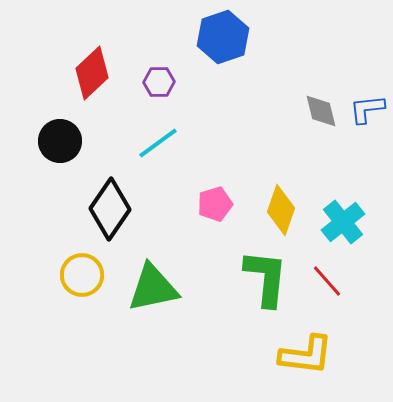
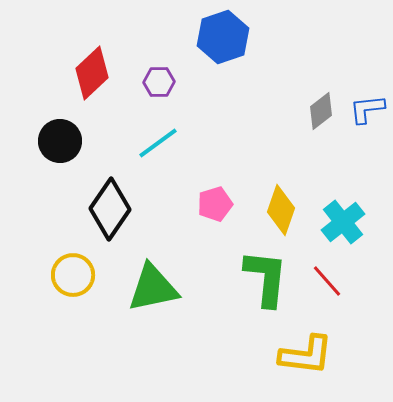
gray diamond: rotated 66 degrees clockwise
yellow circle: moved 9 px left
